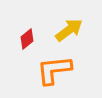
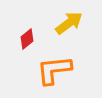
yellow arrow: moved 7 px up
